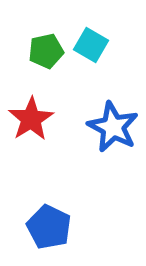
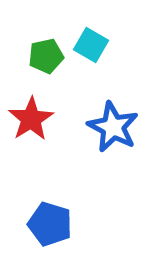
green pentagon: moved 5 px down
blue pentagon: moved 1 px right, 3 px up; rotated 9 degrees counterclockwise
